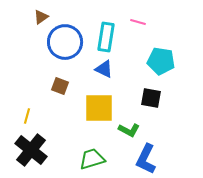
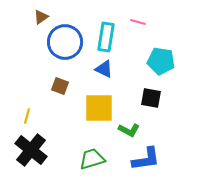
blue L-shape: rotated 124 degrees counterclockwise
